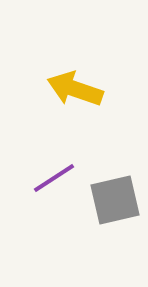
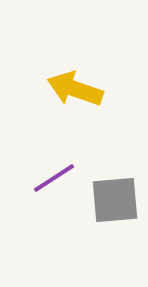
gray square: rotated 8 degrees clockwise
